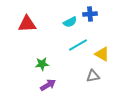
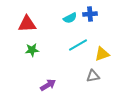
cyan semicircle: moved 4 px up
yellow triangle: rotated 49 degrees counterclockwise
green star: moved 10 px left, 14 px up
